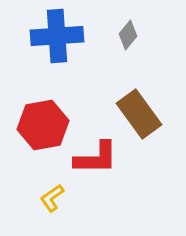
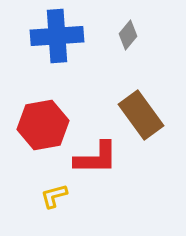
brown rectangle: moved 2 px right, 1 px down
yellow L-shape: moved 2 px right, 2 px up; rotated 20 degrees clockwise
